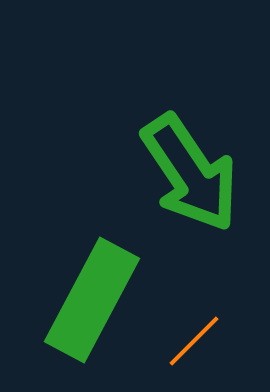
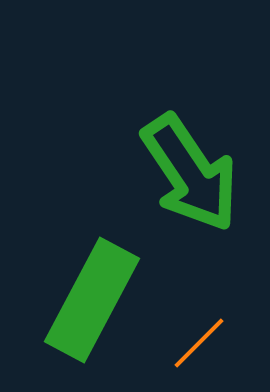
orange line: moved 5 px right, 2 px down
